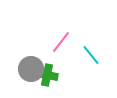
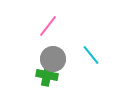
pink line: moved 13 px left, 16 px up
gray circle: moved 22 px right, 10 px up
